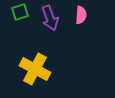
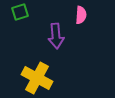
purple arrow: moved 6 px right, 18 px down; rotated 15 degrees clockwise
yellow cross: moved 2 px right, 9 px down
